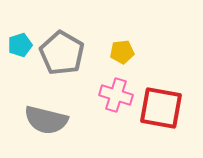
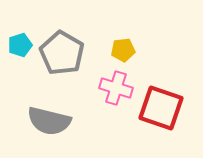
yellow pentagon: moved 1 px right, 2 px up
pink cross: moved 7 px up
red square: rotated 9 degrees clockwise
gray semicircle: moved 3 px right, 1 px down
